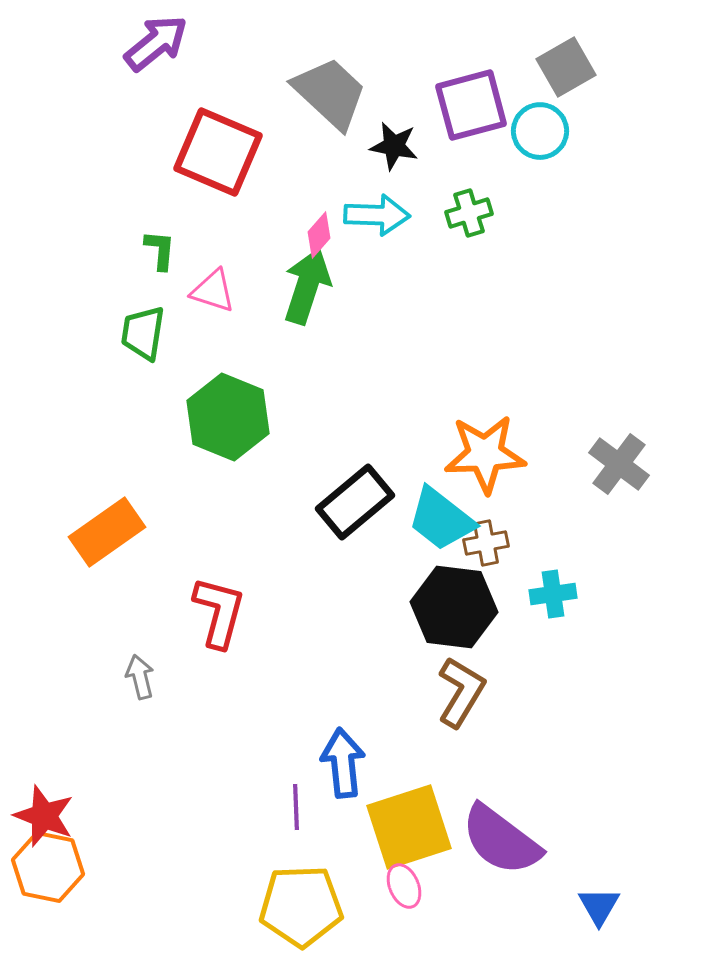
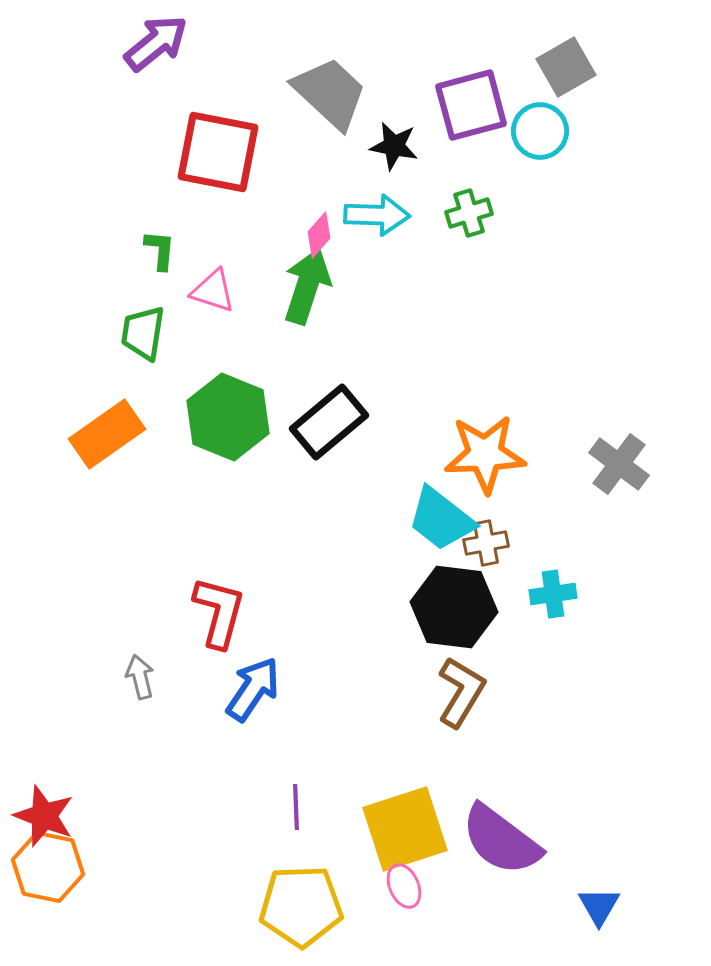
red square: rotated 12 degrees counterclockwise
black rectangle: moved 26 px left, 80 px up
orange rectangle: moved 98 px up
blue arrow: moved 90 px left, 74 px up; rotated 40 degrees clockwise
yellow square: moved 4 px left, 2 px down
